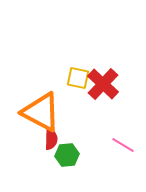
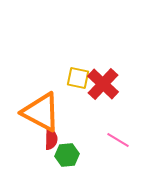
pink line: moved 5 px left, 5 px up
